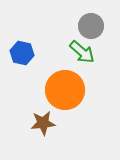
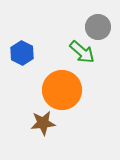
gray circle: moved 7 px right, 1 px down
blue hexagon: rotated 15 degrees clockwise
orange circle: moved 3 px left
